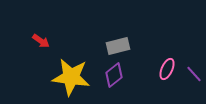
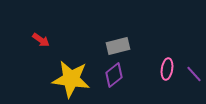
red arrow: moved 1 px up
pink ellipse: rotated 15 degrees counterclockwise
yellow star: moved 2 px down
